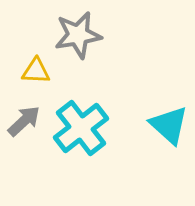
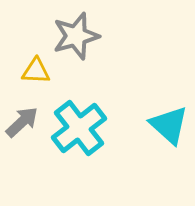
gray star: moved 2 px left, 1 px down; rotated 6 degrees counterclockwise
gray arrow: moved 2 px left, 1 px down
cyan cross: moved 2 px left
